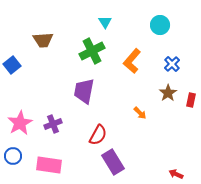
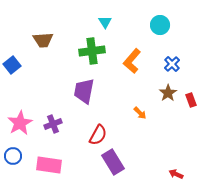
green cross: rotated 20 degrees clockwise
red rectangle: rotated 32 degrees counterclockwise
